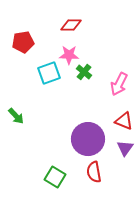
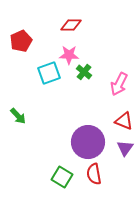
red pentagon: moved 2 px left, 1 px up; rotated 15 degrees counterclockwise
green arrow: moved 2 px right
purple circle: moved 3 px down
red semicircle: moved 2 px down
green square: moved 7 px right
